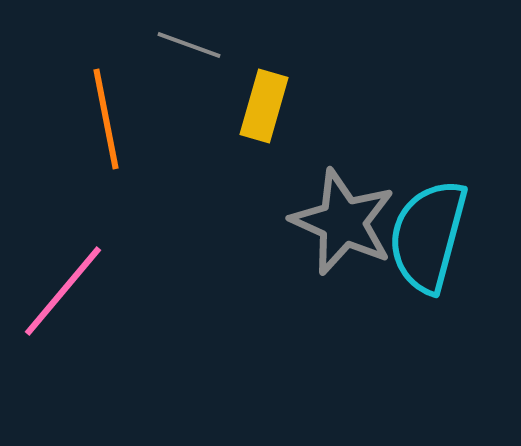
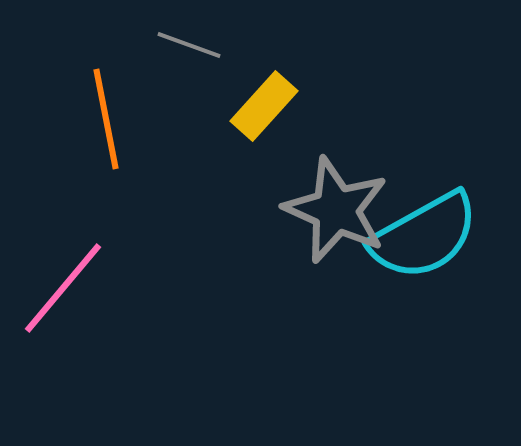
yellow rectangle: rotated 26 degrees clockwise
gray star: moved 7 px left, 12 px up
cyan semicircle: moved 4 px left; rotated 134 degrees counterclockwise
pink line: moved 3 px up
